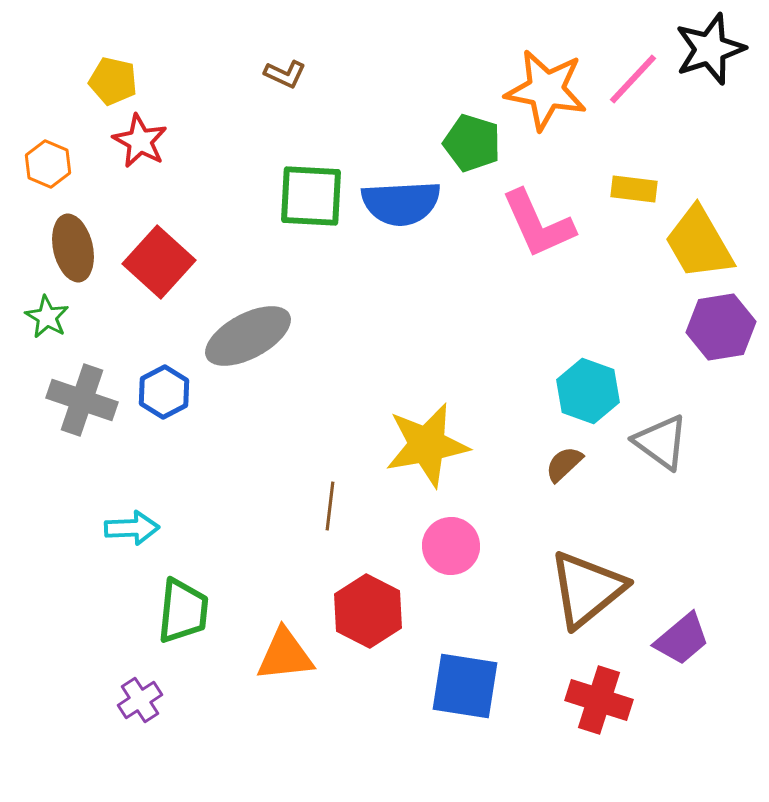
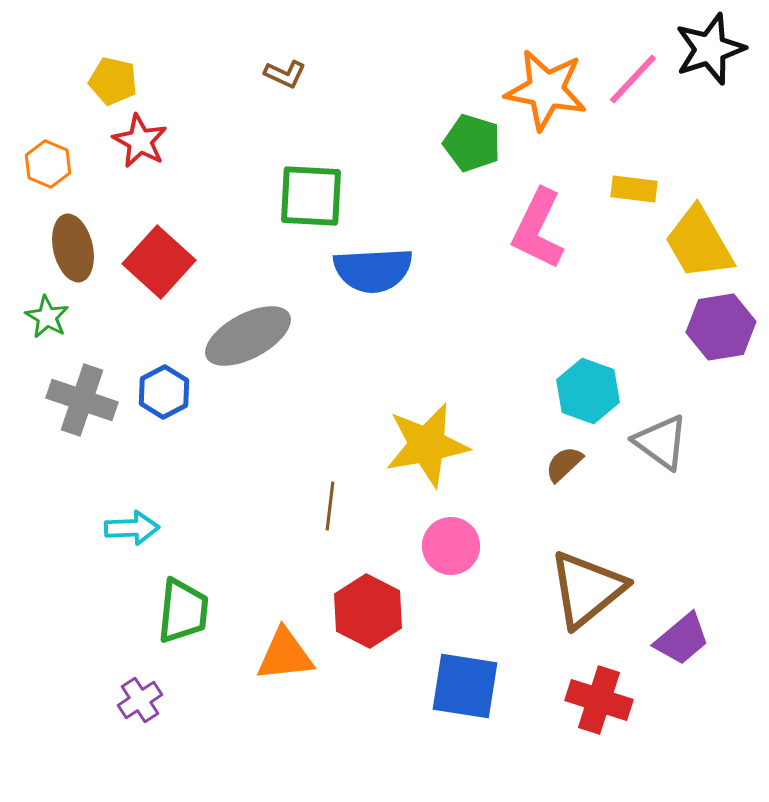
blue semicircle: moved 28 px left, 67 px down
pink L-shape: moved 5 px down; rotated 50 degrees clockwise
